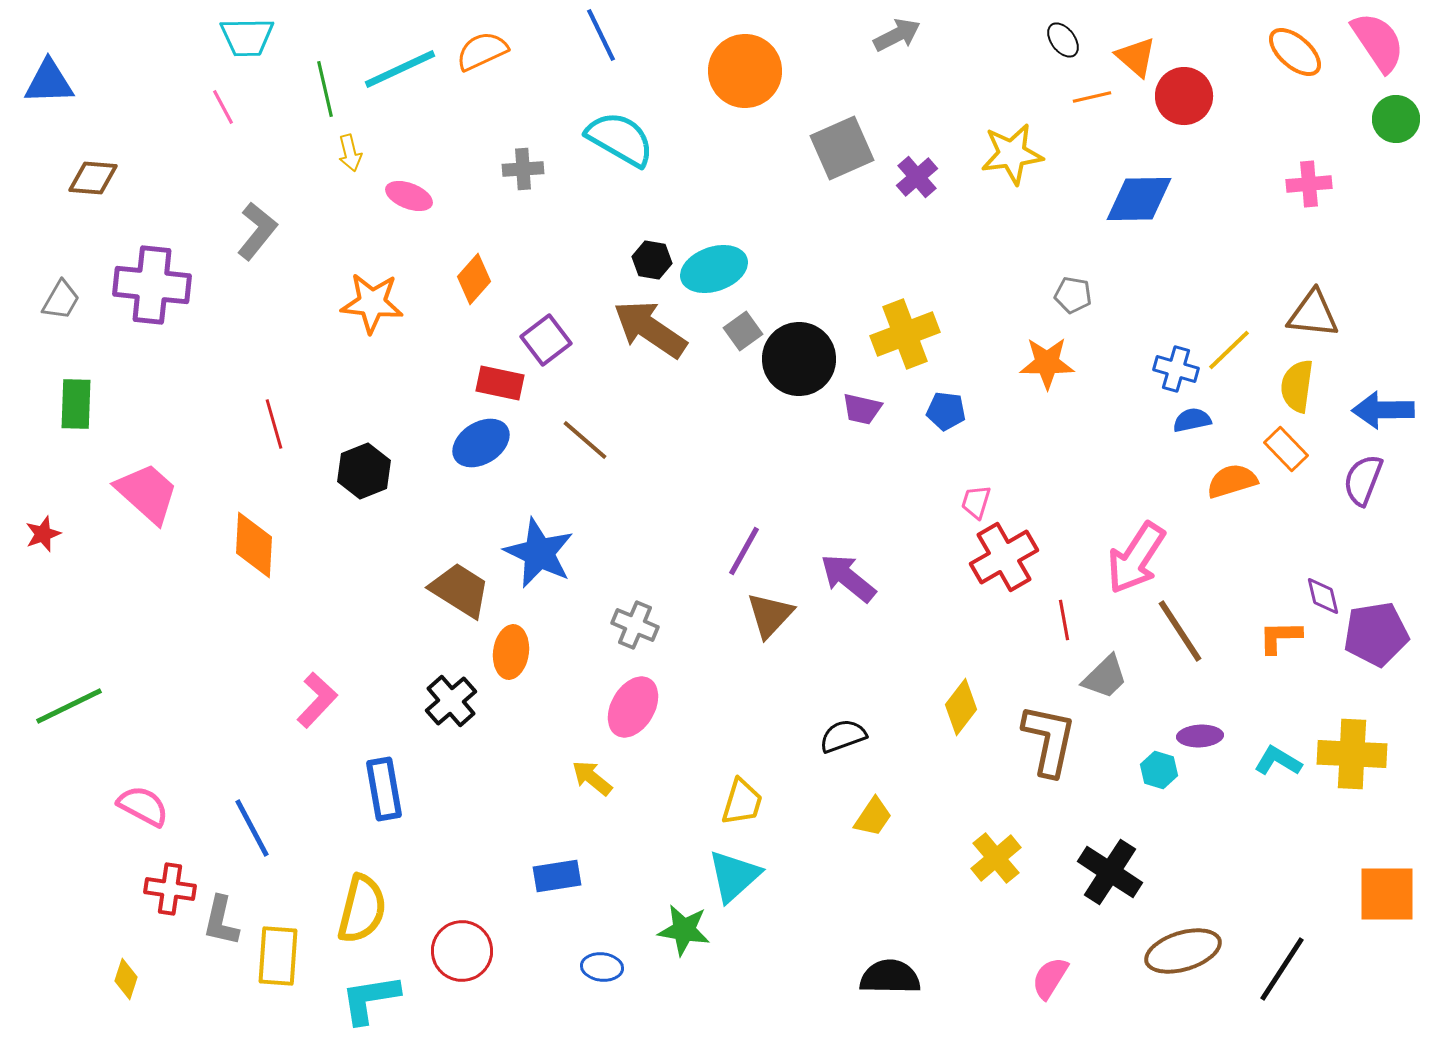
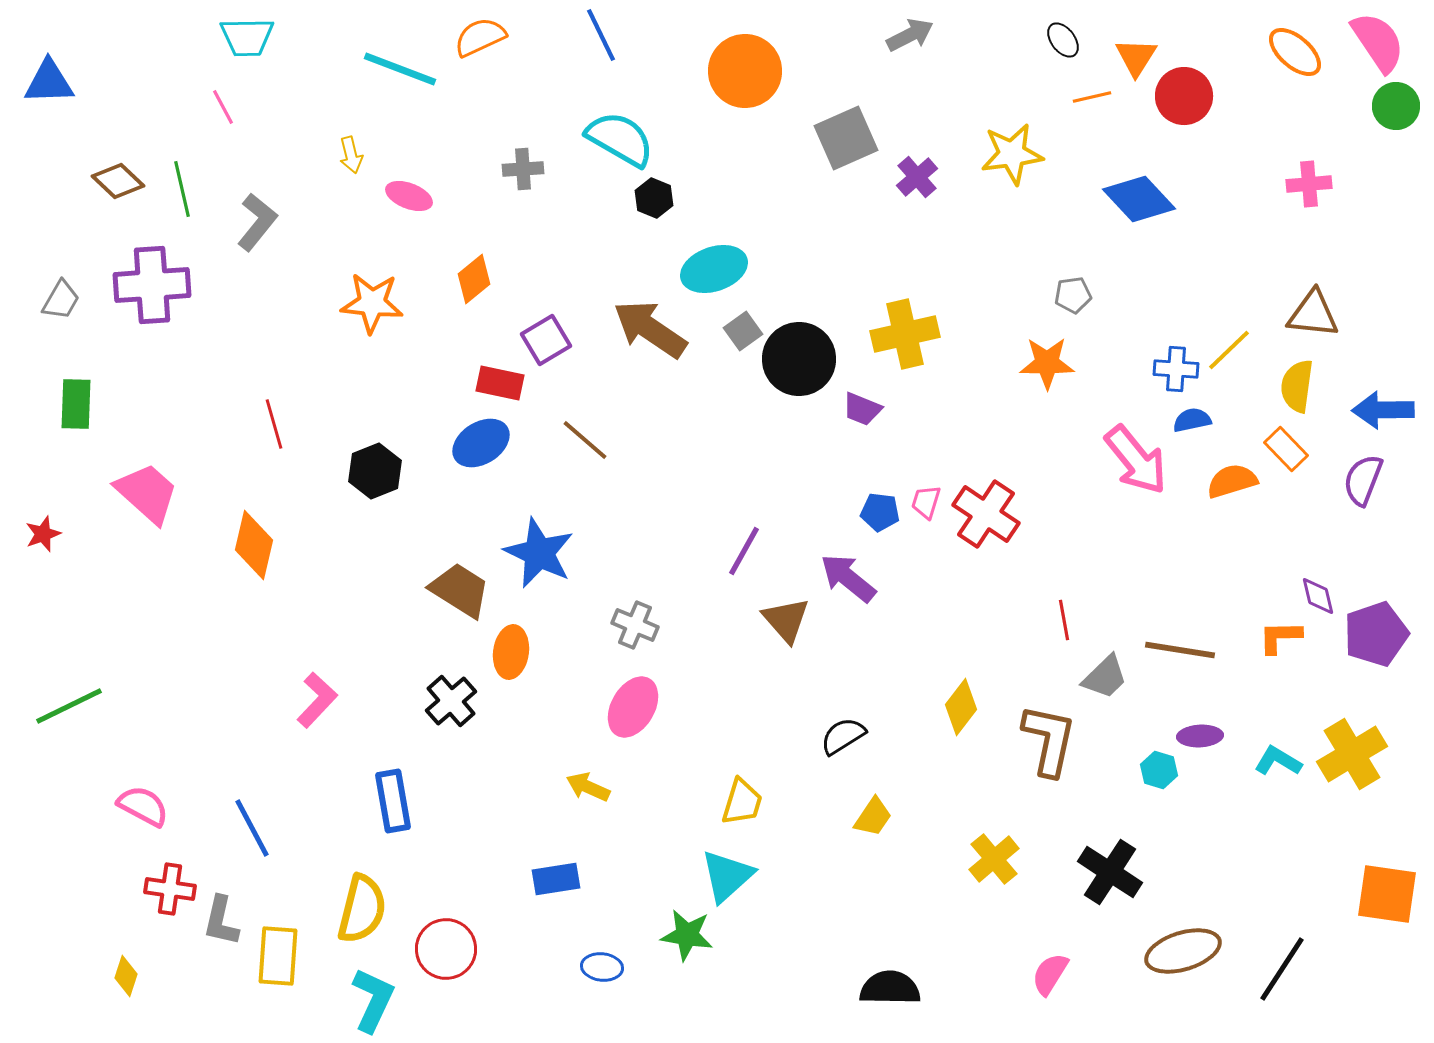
gray arrow at (897, 35): moved 13 px right
orange semicircle at (482, 51): moved 2 px left, 14 px up
orange triangle at (1136, 57): rotated 21 degrees clockwise
cyan line at (400, 69): rotated 46 degrees clockwise
green line at (325, 89): moved 143 px left, 100 px down
green circle at (1396, 119): moved 13 px up
gray square at (842, 148): moved 4 px right, 10 px up
yellow arrow at (350, 153): moved 1 px right, 2 px down
brown diamond at (93, 178): moved 25 px right, 3 px down; rotated 39 degrees clockwise
blue diamond at (1139, 199): rotated 48 degrees clockwise
gray L-shape at (257, 231): moved 9 px up
black hexagon at (652, 260): moved 2 px right, 62 px up; rotated 12 degrees clockwise
orange diamond at (474, 279): rotated 9 degrees clockwise
purple cross at (152, 285): rotated 10 degrees counterclockwise
gray pentagon at (1073, 295): rotated 18 degrees counterclockwise
yellow cross at (905, 334): rotated 8 degrees clockwise
purple square at (546, 340): rotated 6 degrees clockwise
blue cross at (1176, 369): rotated 12 degrees counterclockwise
purple trapezoid at (862, 409): rotated 9 degrees clockwise
blue pentagon at (946, 411): moved 66 px left, 101 px down
black hexagon at (364, 471): moved 11 px right
pink trapezoid at (976, 502): moved 50 px left
orange diamond at (254, 545): rotated 10 degrees clockwise
red cross at (1004, 557): moved 18 px left, 43 px up; rotated 26 degrees counterclockwise
pink arrow at (1136, 558): moved 98 px up; rotated 72 degrees counterclockwise
purple diamond at (1323, 596): moved 5 px left
brown triangle at (770, 615): moved 16 px right, 5 px down; rotated 24 degrees counterclockwise
brown line at (1180, 631): moved 19 px down; rotated 48 degrees counterclockwise
purple pentagon at (1376, 634): rotated 10 degrees counterclockwise
black semicircle at (843, 736): rotated 12 degrees counterclockwise
yellow cross at (1352, 754): rotated 34 degrees counterclockwise
yellow arrow at (592, 778): moved 4 px left, 9 px down; rotated 15 degrees counterclockwise
blue rectangle at (384, 789): moved 9 px right, 12 px down
yellow cross at (996, 858): moved 2 px left, 1 px down
blue rectangle at (557, 876): moved 1 px left, 3 px down
cyan triangle at (734, 876): moved 7 px left
orange square at (1387, 894): rotated 8 degrees clockwise
green star at (684, 930): moved 3 px right, 5 px down
red circle at (462, 951): moved 16 px left, 2 px up
black semicircle at (890, 977): moved 11 px down
pink semicircle at (1050, 978): moved 4 px up
yellow diamond at (126, 979): moved 3 px up
cyan L-shape at (370, 999): moved 3 px right, 1 px down; rotated 124 degrees clockwise
